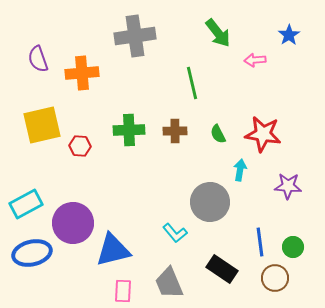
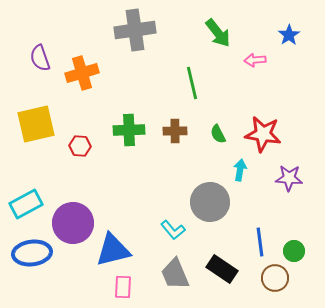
gray cross: moved 6 px up
purple semicircle: moved 2 px right, 1 px up
orange cross: rotated 12 degrees counterclockwise
yellow square: moved 6 px left, 1 px up
purple star: moved 1 px right, 8 px up
cyan L-shape: moved 2 px left, 3 px up
green circle: moved 1 px right, 4 px down
blue ellipse: rotated 6 degrees clockwise
gray trapezoid: moved 6 px right, 9 px up
pink rectangle: moved 4 px up
